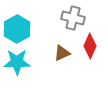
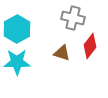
red diamond: rotated 15 degrees clockwise
brown triangle: rotated 42 degrees clockwise
